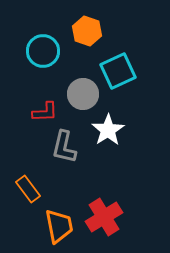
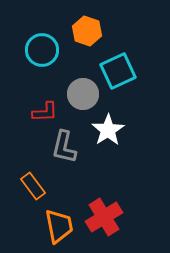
cyan circle: moved 1 px left, 1 px up
orange rectangle: moved 5 px right, 3 px up
